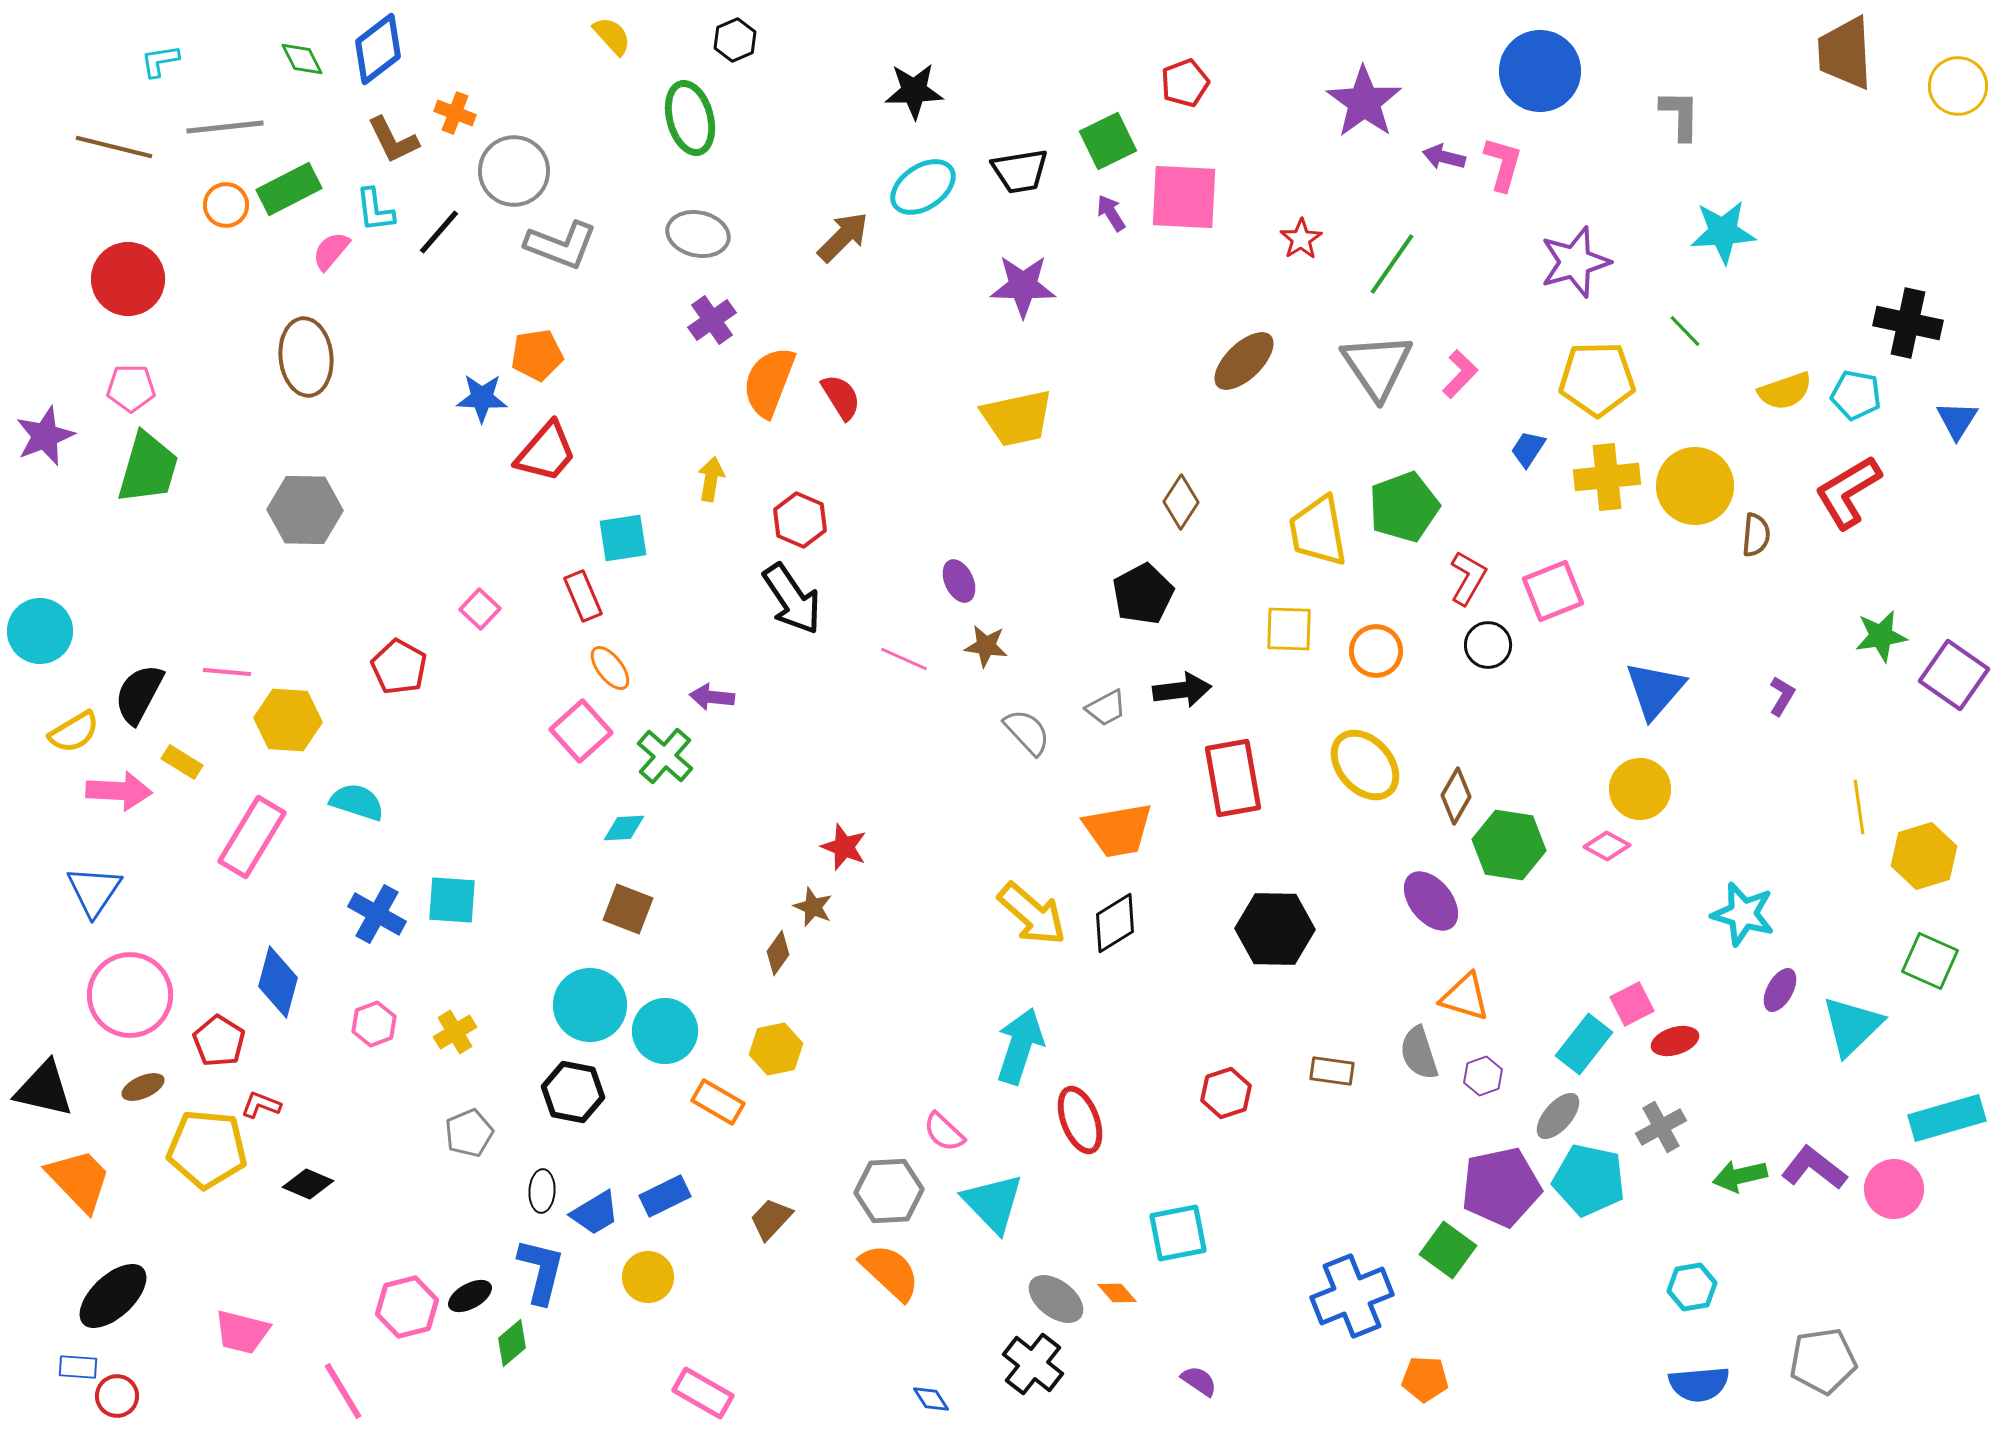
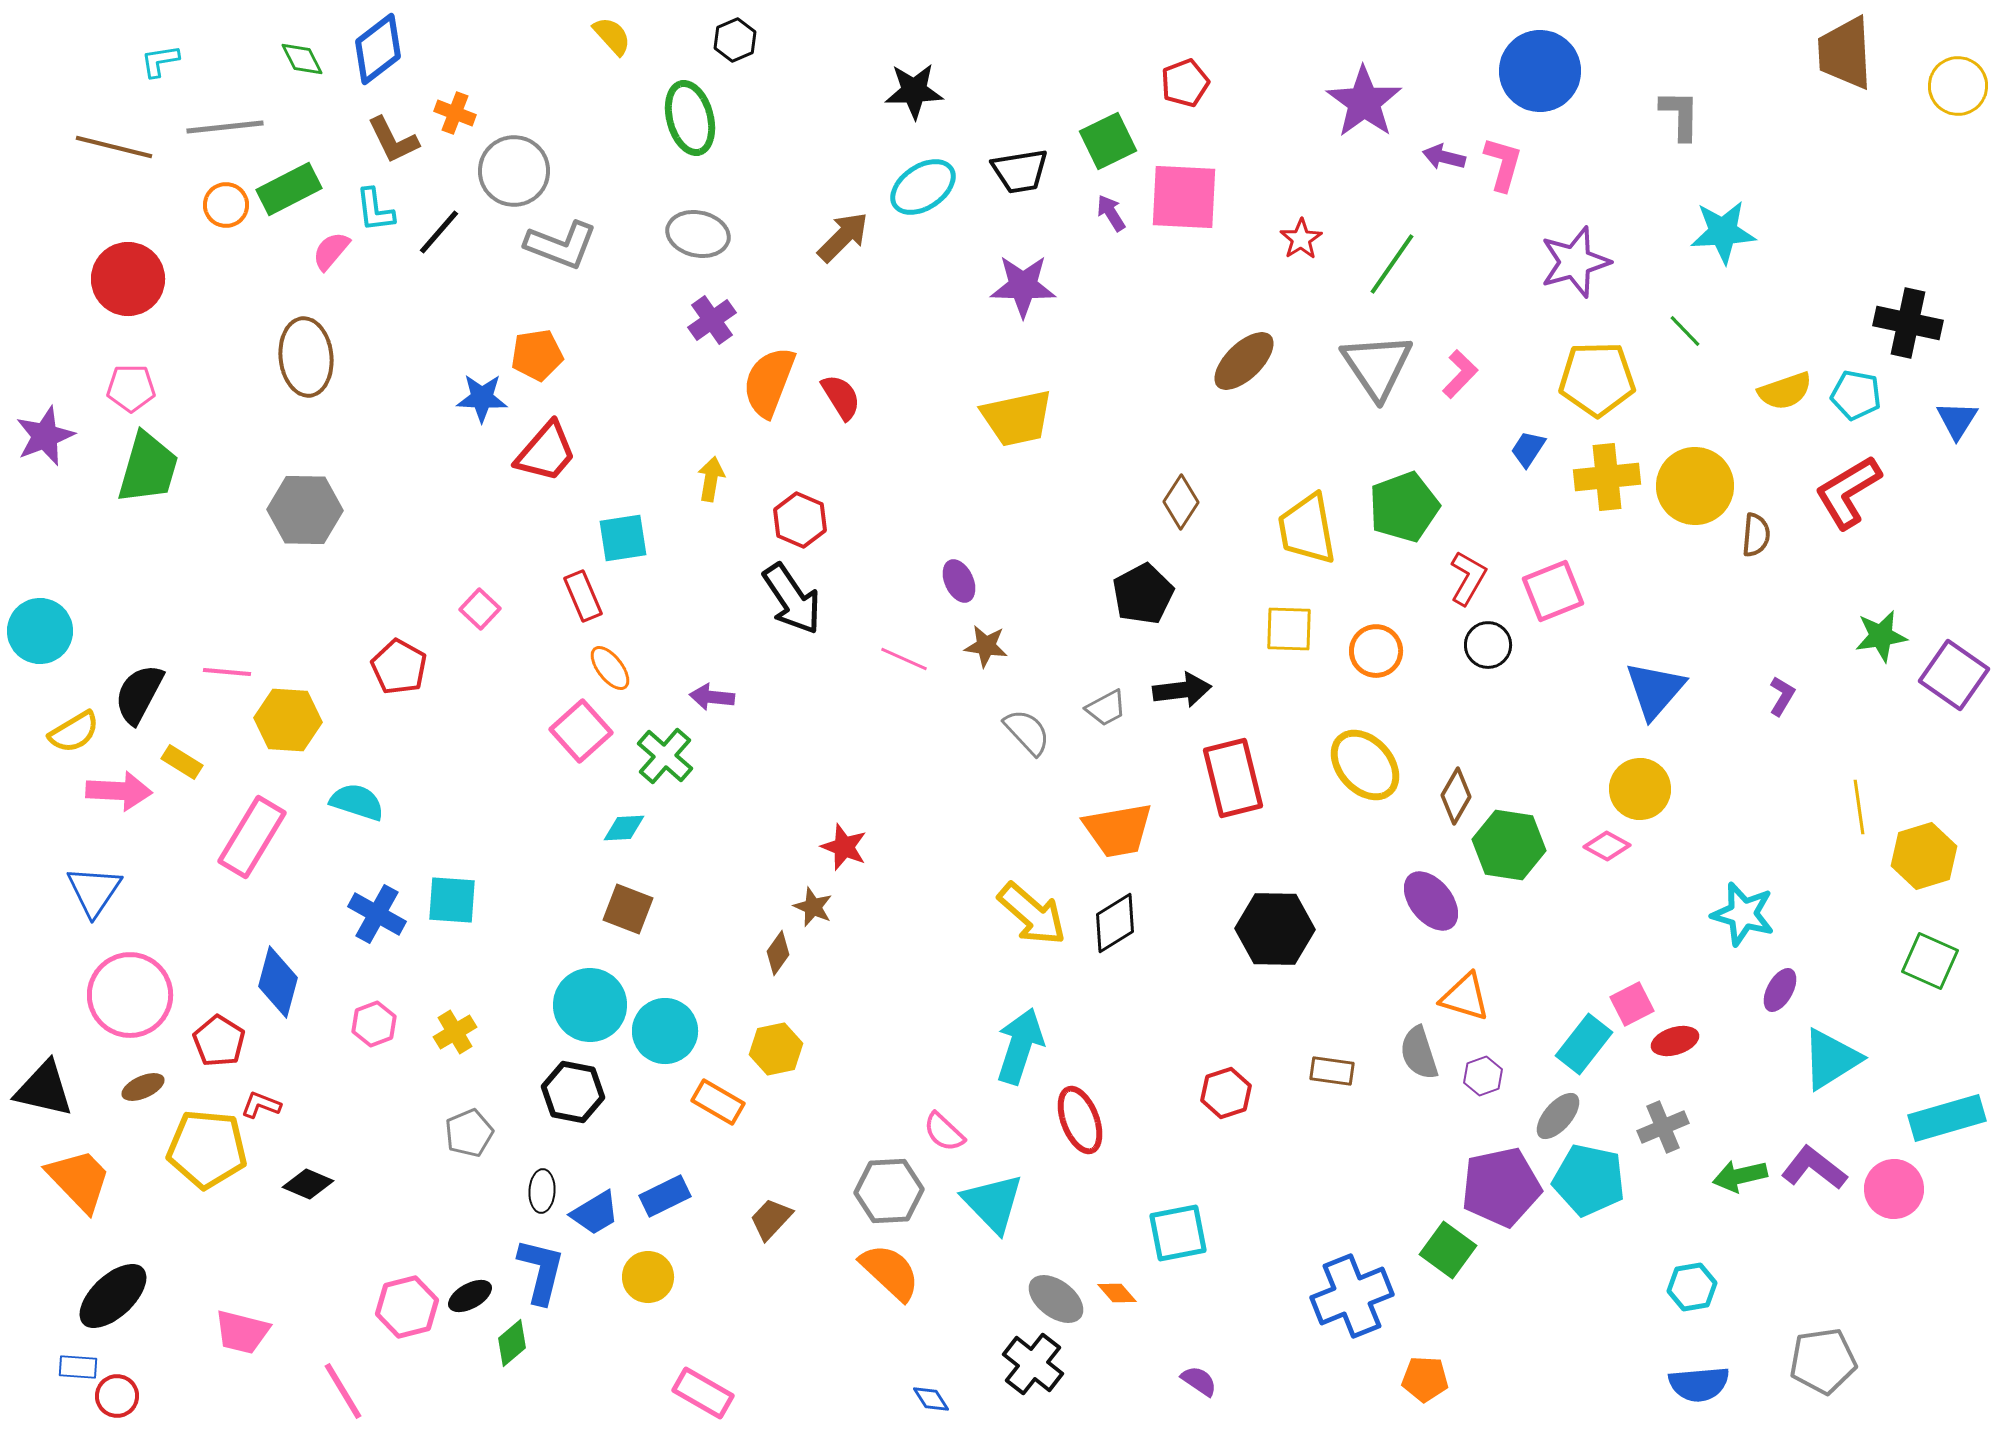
yellow trapezoid at (1318, 531): moved 11 px left, 2 px up
red rectangle at (1233, 778): rotated 4 degrees counterclockwise
cyan triangle at (1852, 1026): moved 21 px left, 33 px down; rotated 12 degrees clockwise
gray cross at (1661, 1127): moved 2 px right; rotated 6 degrees clockwise
